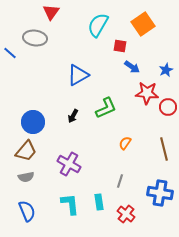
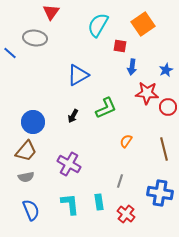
blue arrow: rotated 63 degrees clockwise
orange semicircle: moved 1 px right, 2 px up
blue semicircle: moved 4 px right, 1 px up
